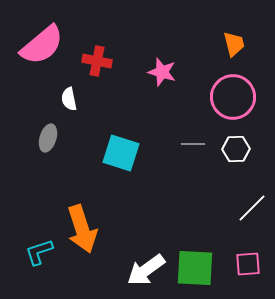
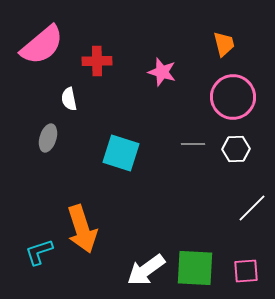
orange trapezoid: moved 10 px left
red cross: rotated 12 degrees counterclockwise
pink square: moved 2 px left, 7 px down
